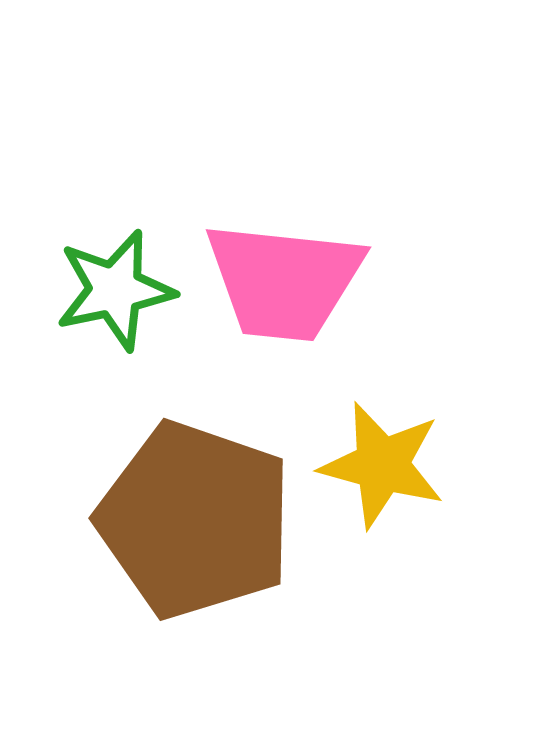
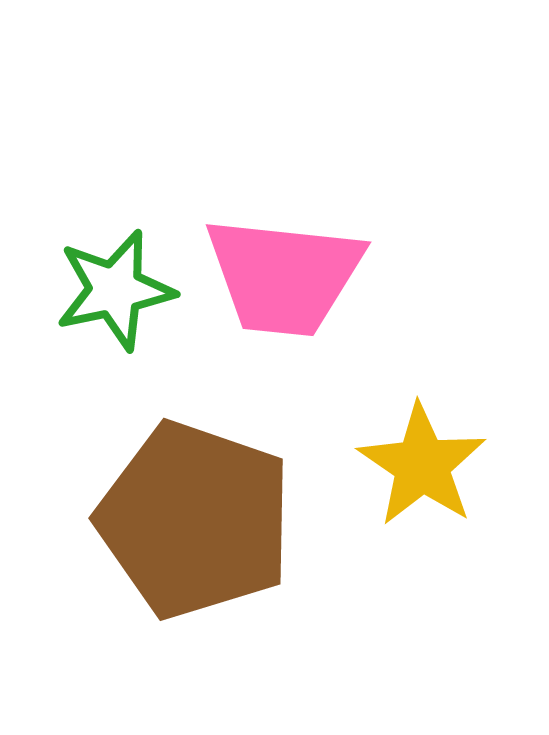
pink trapezoid: moved 5 px up
yellow star: moved 40 px right; rotated 19 degrees clockwise
